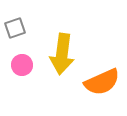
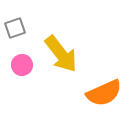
yellow arrow: moved 1 px left; rotated 45 degrees counterclockwise
orange semicircle: moved 2 px right, 11 px down
